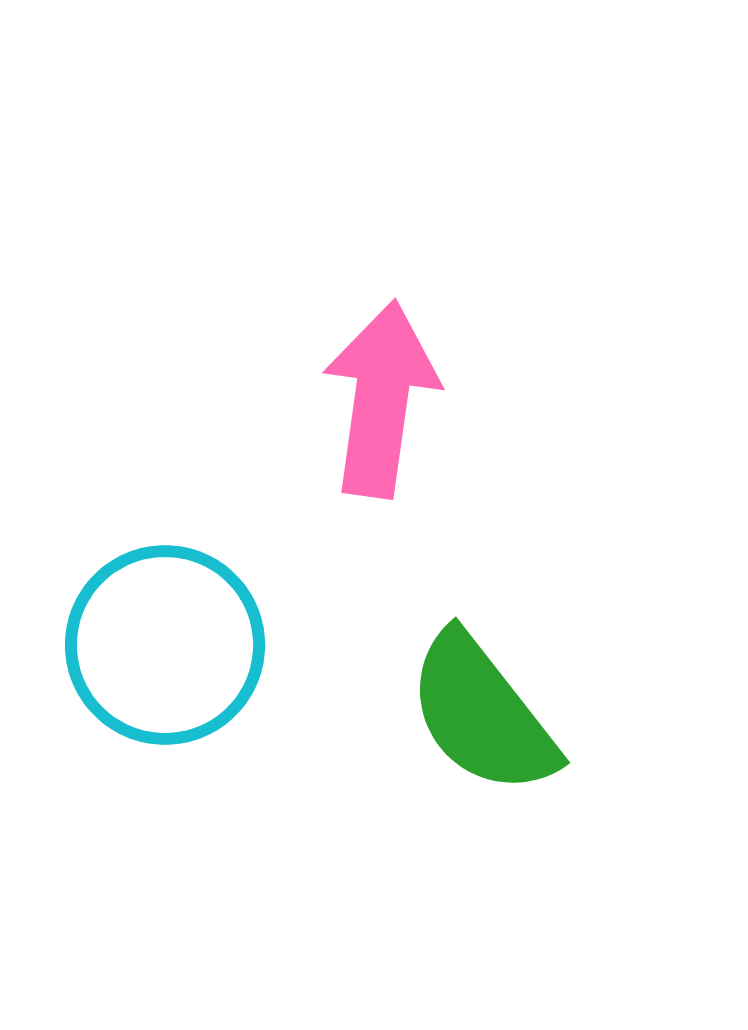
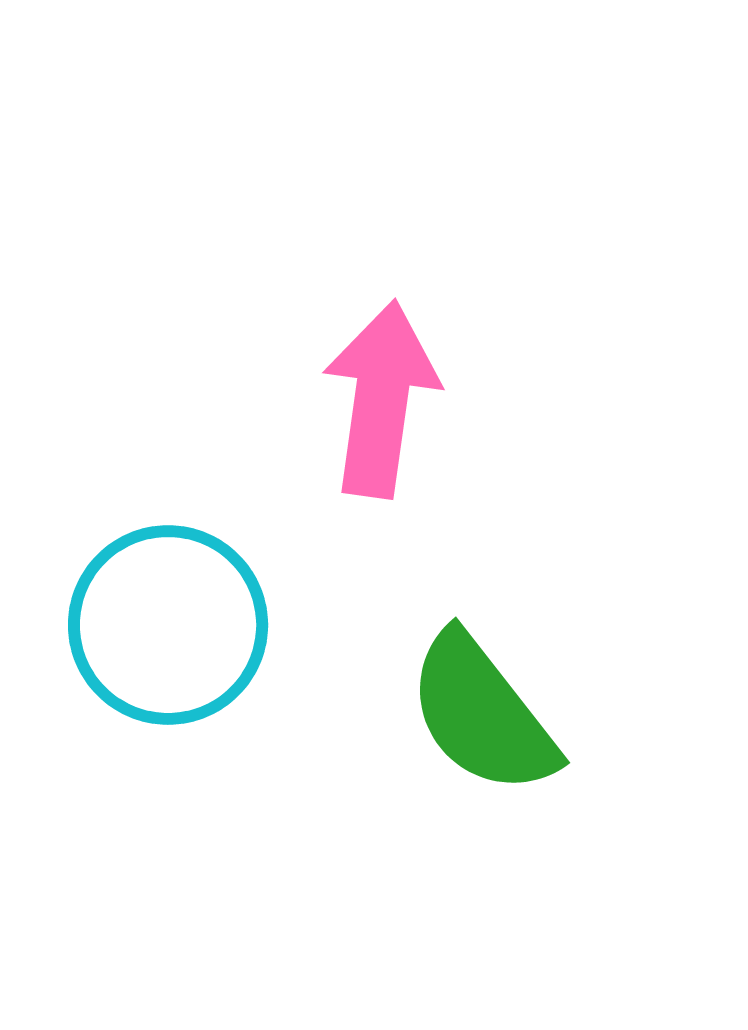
cyan circle: moved 3 px right, 20 px up
